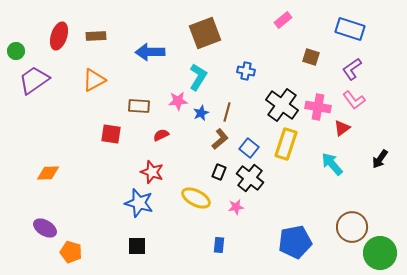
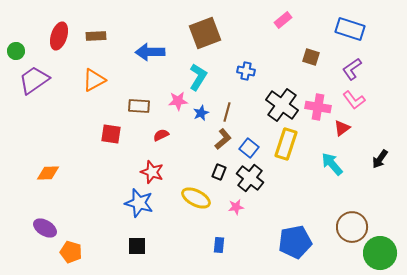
brown L-shape at (220, 139): moved 3 px right
